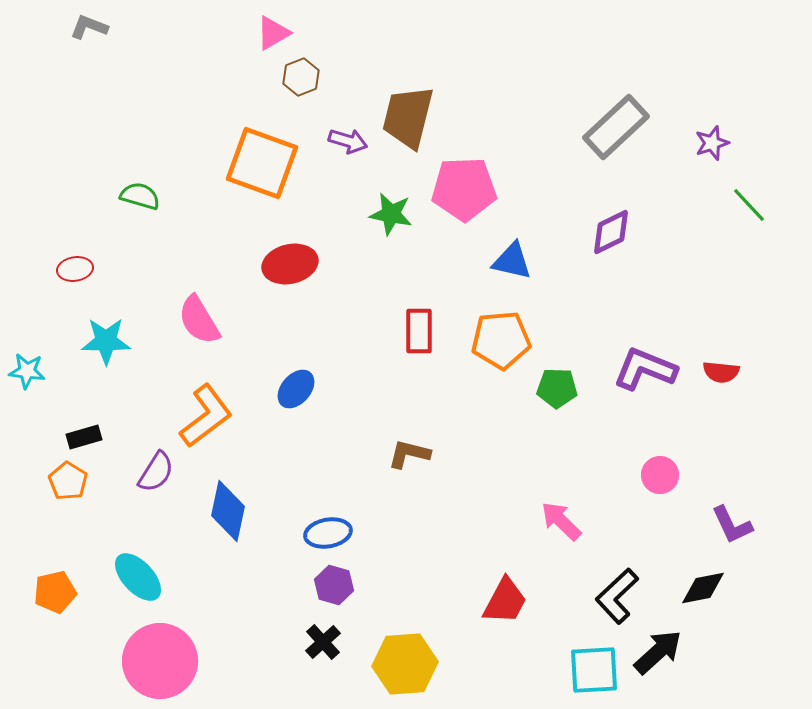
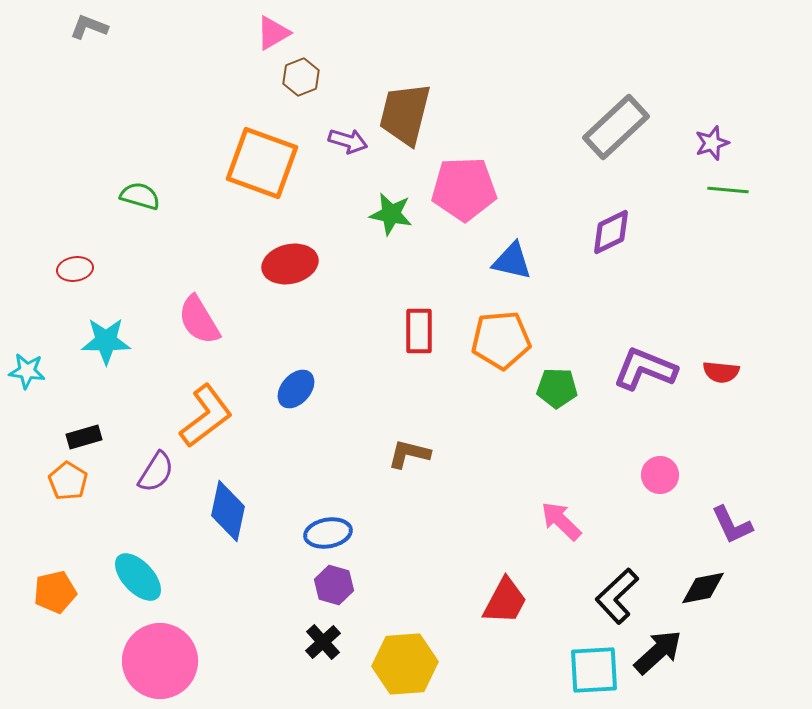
brown trapezoid at (408, 117): moved 3 px left, 3 px up
green line at (749, 205): moved 21 px left, 15 px up; rotated 42 degrees counterclockwise
